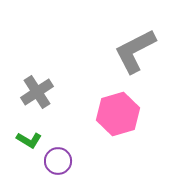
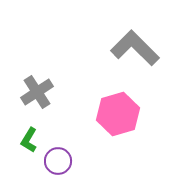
gray L-shape: moved 3 px up; rotated 72 degrees clockwise
green L-shape: rotated 90 degrees clockwise
